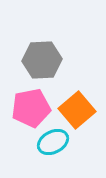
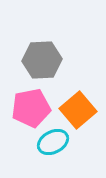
orange square: moved 1 px right
